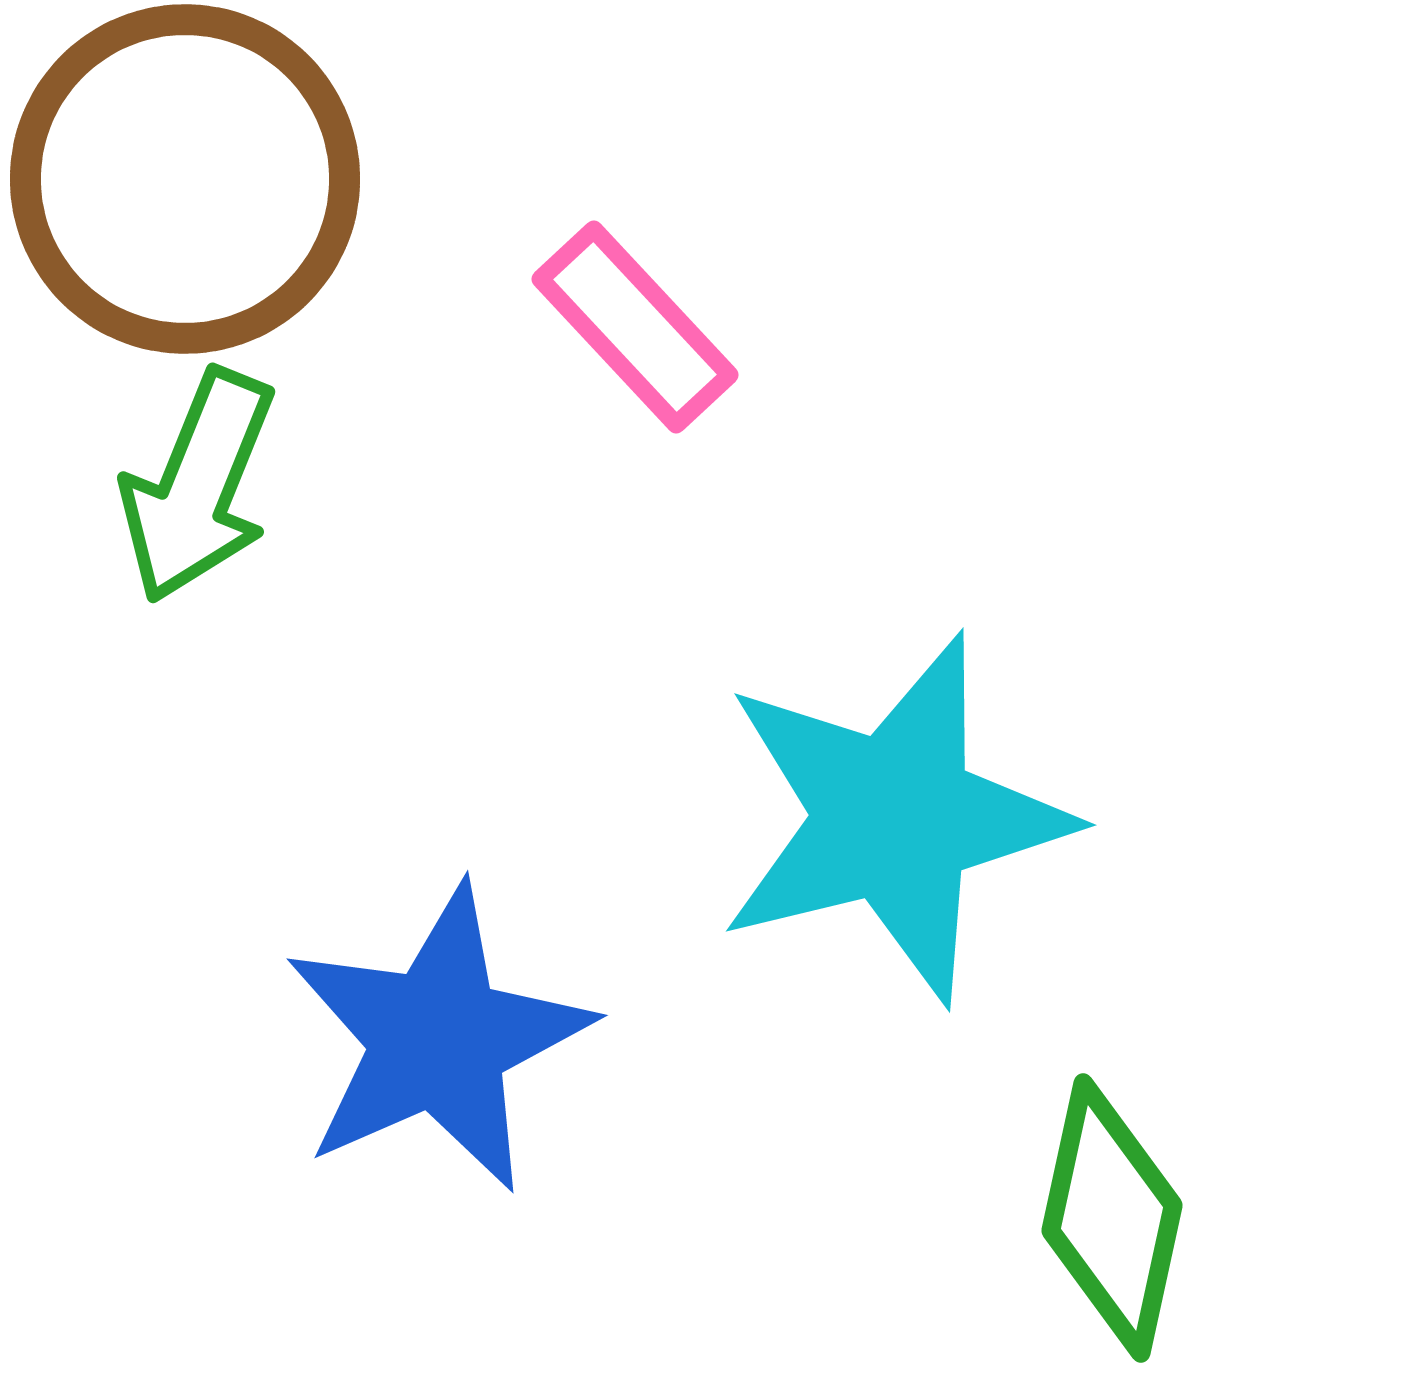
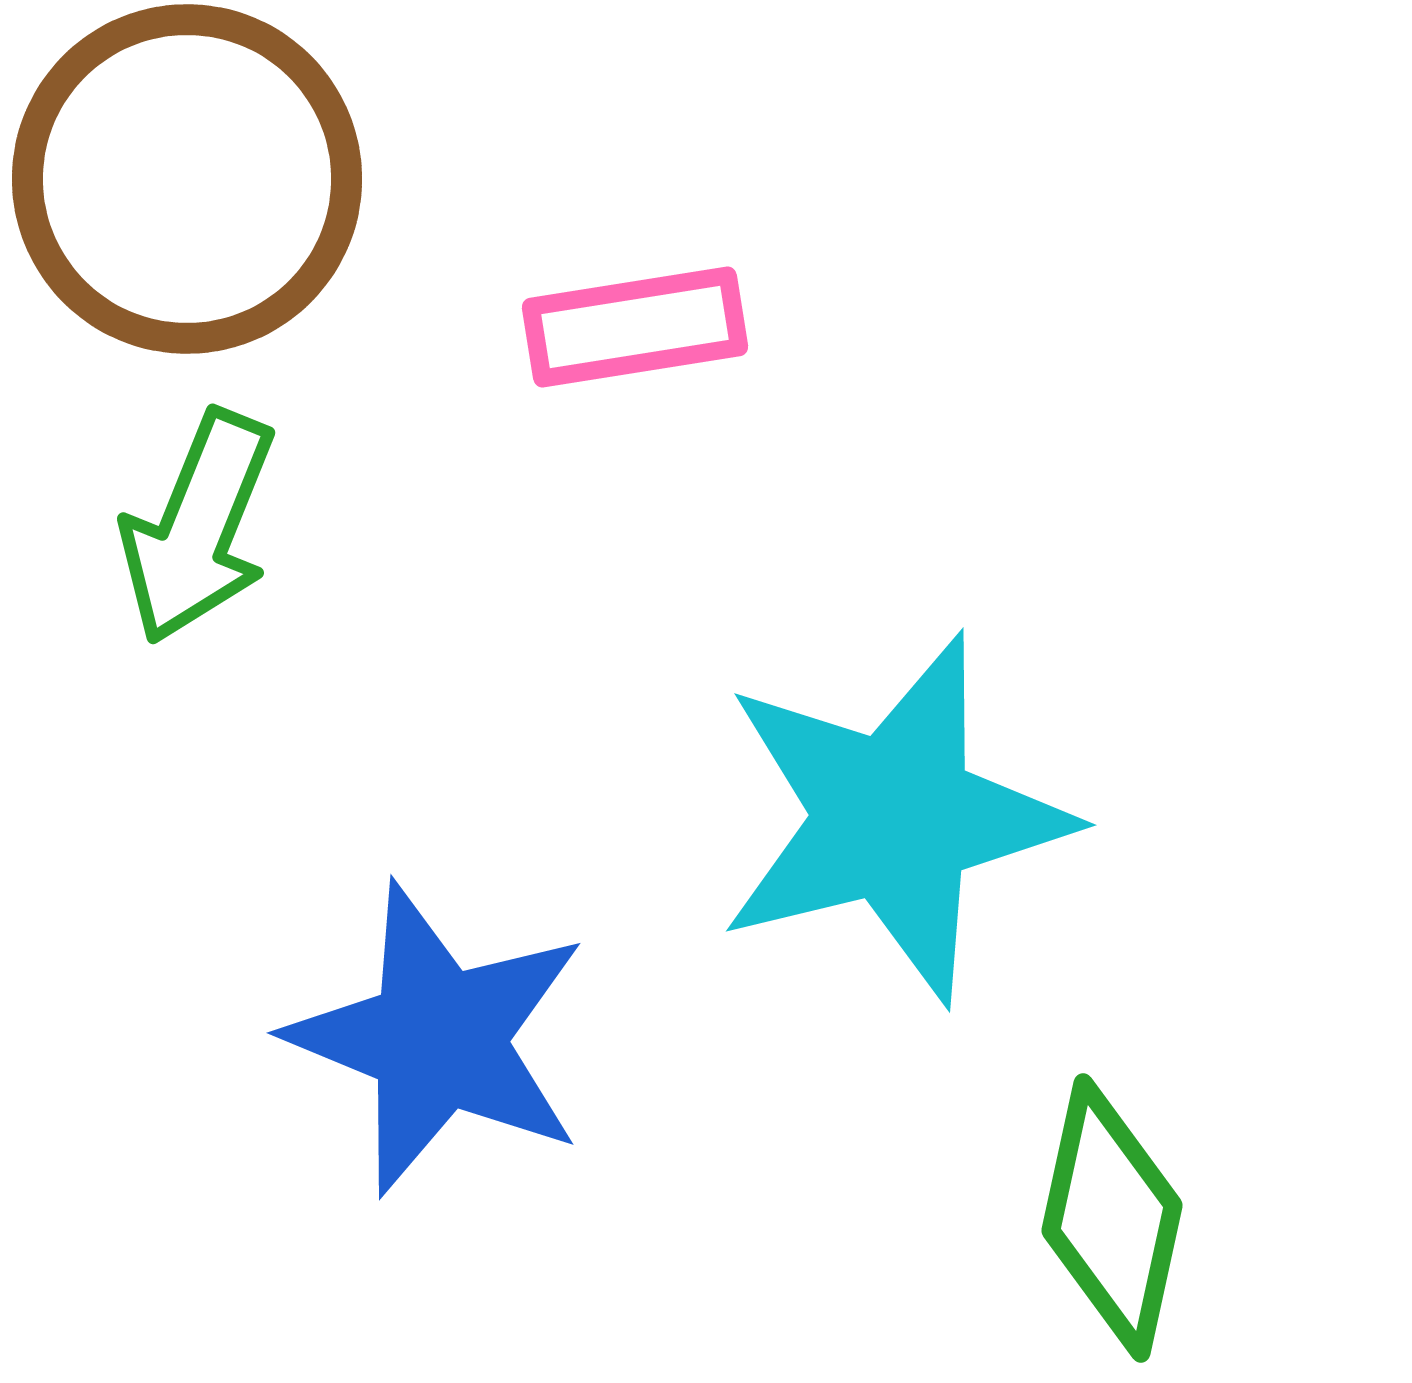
brown circle: moved 2 px right
pink rectangle: rotated 56 degrees counterclockwise
green arrow: moved 41 px down
blue star: rotated 26 degrees counterclockwise
